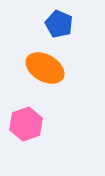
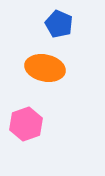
orange ellipse: rotated 18 degrees counterclockwise
